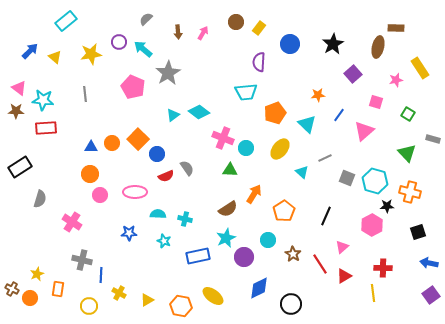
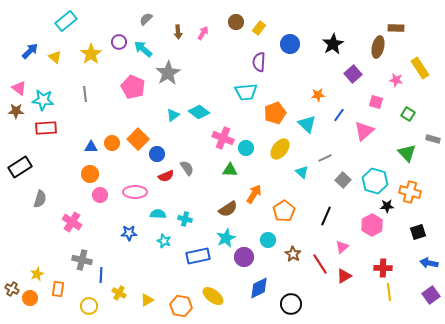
yellow star at (91, 54): rotated 25 degrees counterclockwise
pink star at (396, 80): rotated 24 degrees clockwise
gray square at (347, 178): moved 4 px left, 2 px down; rotated 21 degrees clockwise
yellow line at (373, 293): moved 16 px right, 1 px up
